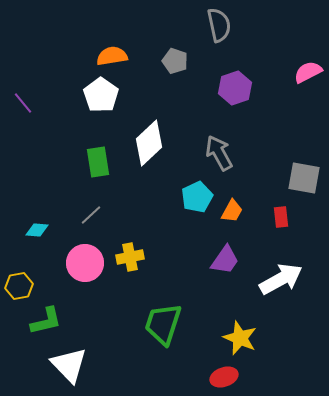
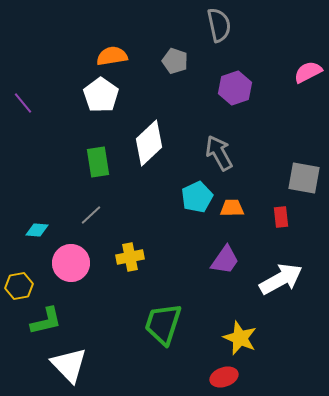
orange trapezoid: moved 3 px up; rotated 120 degrees counterclockwise
pink circle: moved 14 px left
